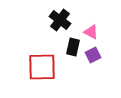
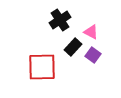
black cross: rotated 20 degrees clockwise
black rectangle: rotated 30 degrees clockwise
purple square: rotated 28 degrees counterclockwise
